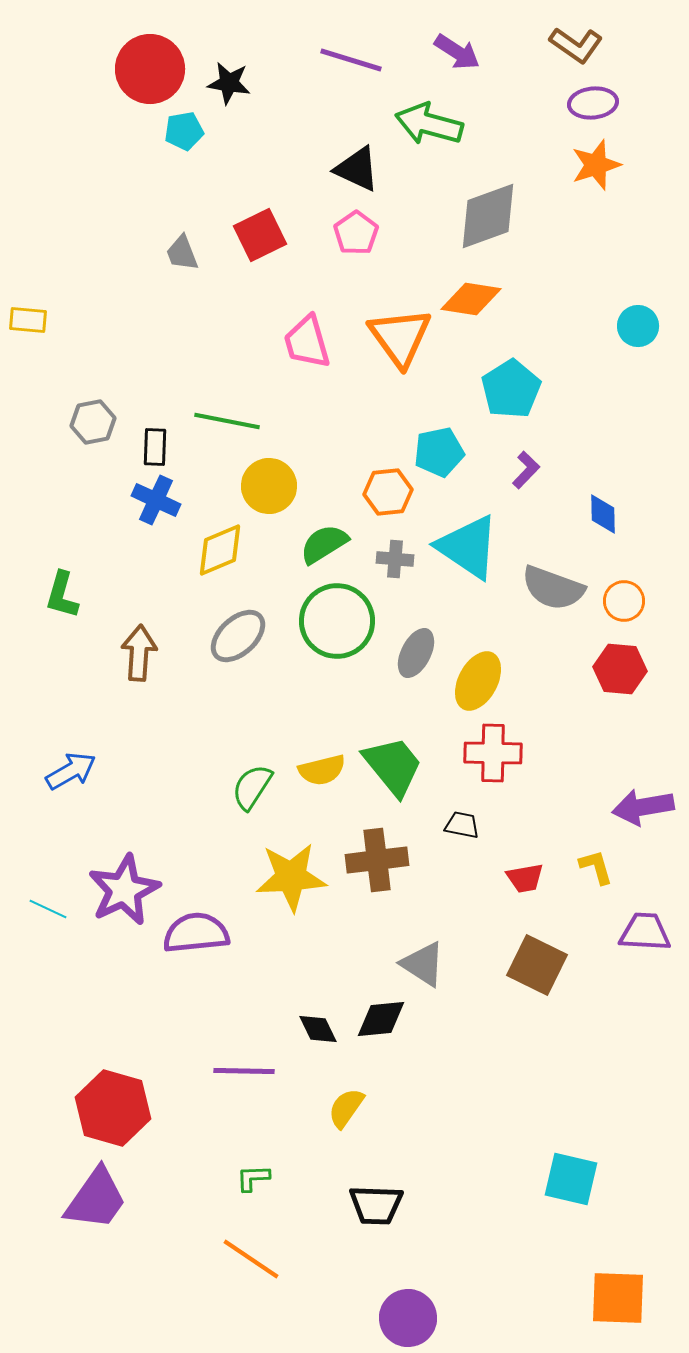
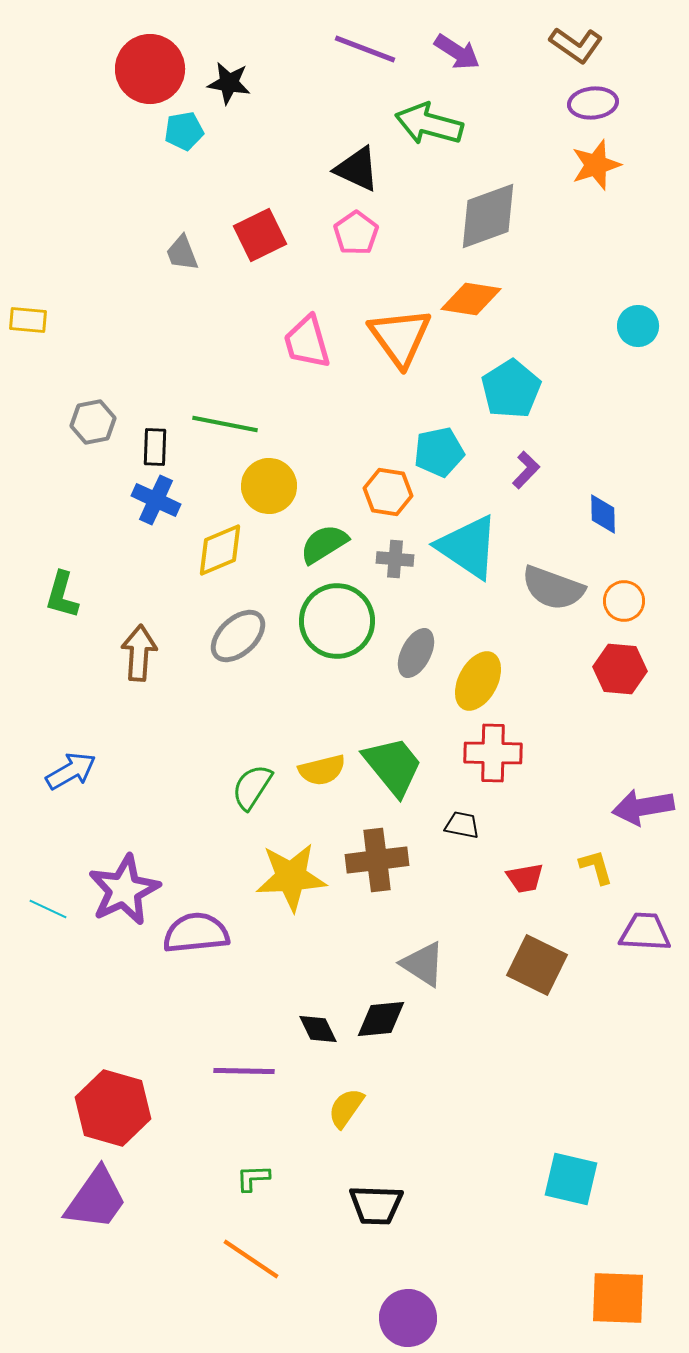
purple line at (351, 60): moved 14 px right, 11 px up; rotated 4 degrees clockwise
green line at (227, 421): moved 2 px left, 3 px down
orange hexagon at (388, 492): rotated 15 degrees clockwise
